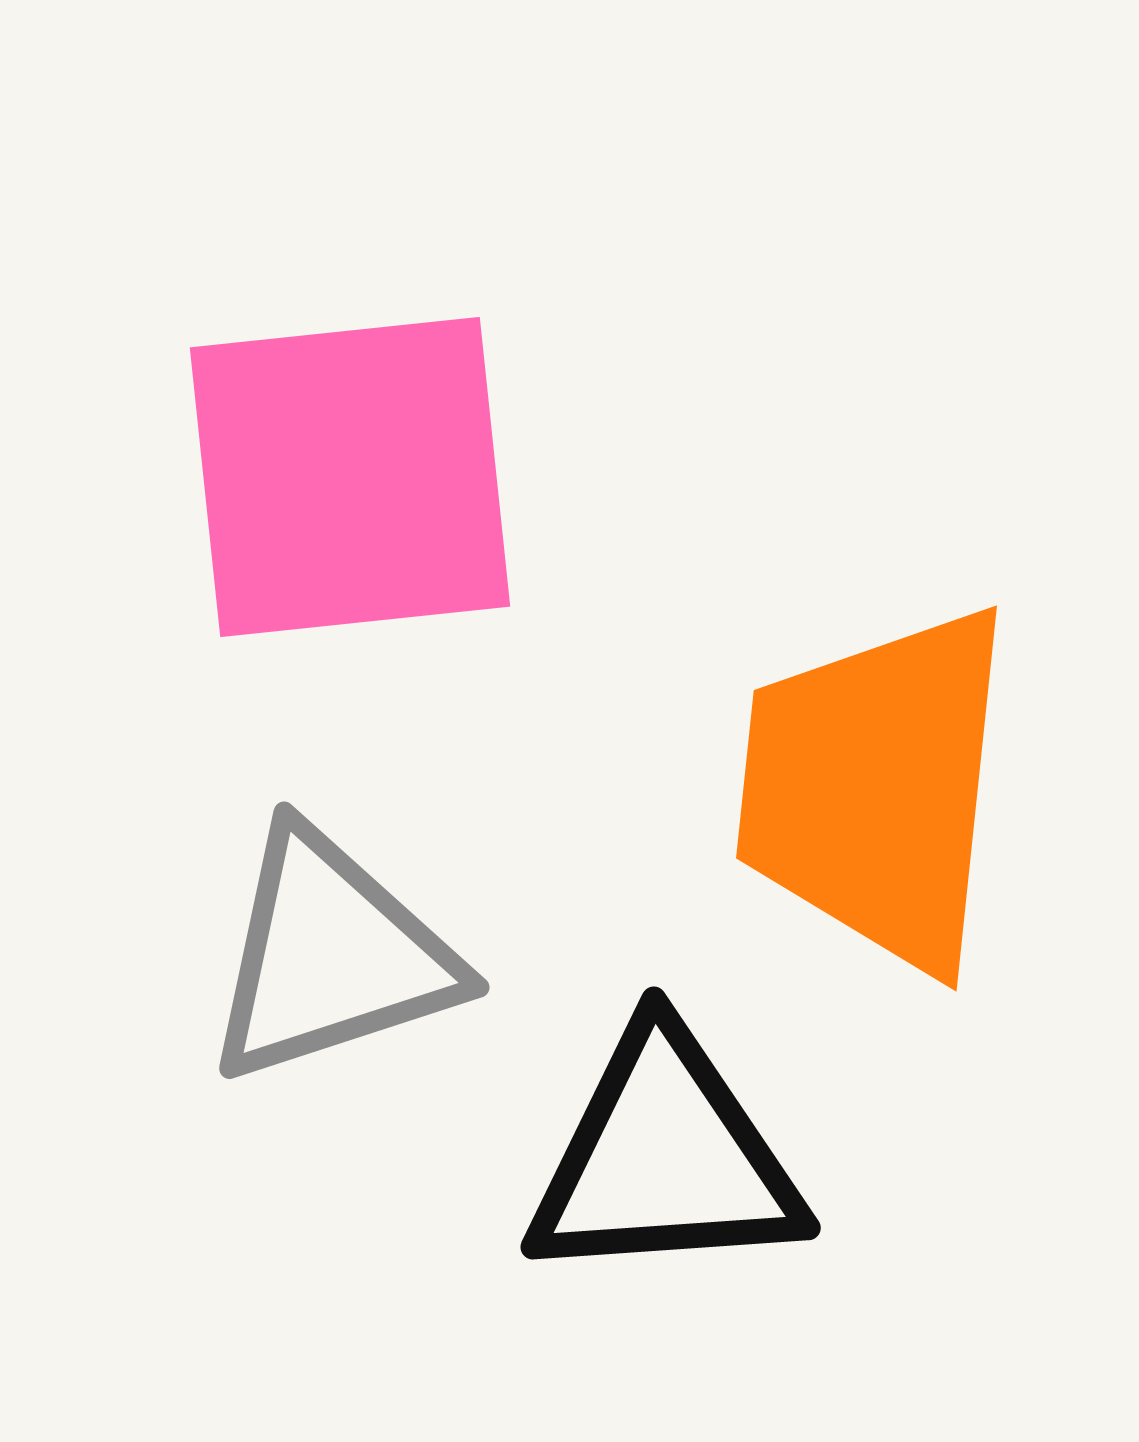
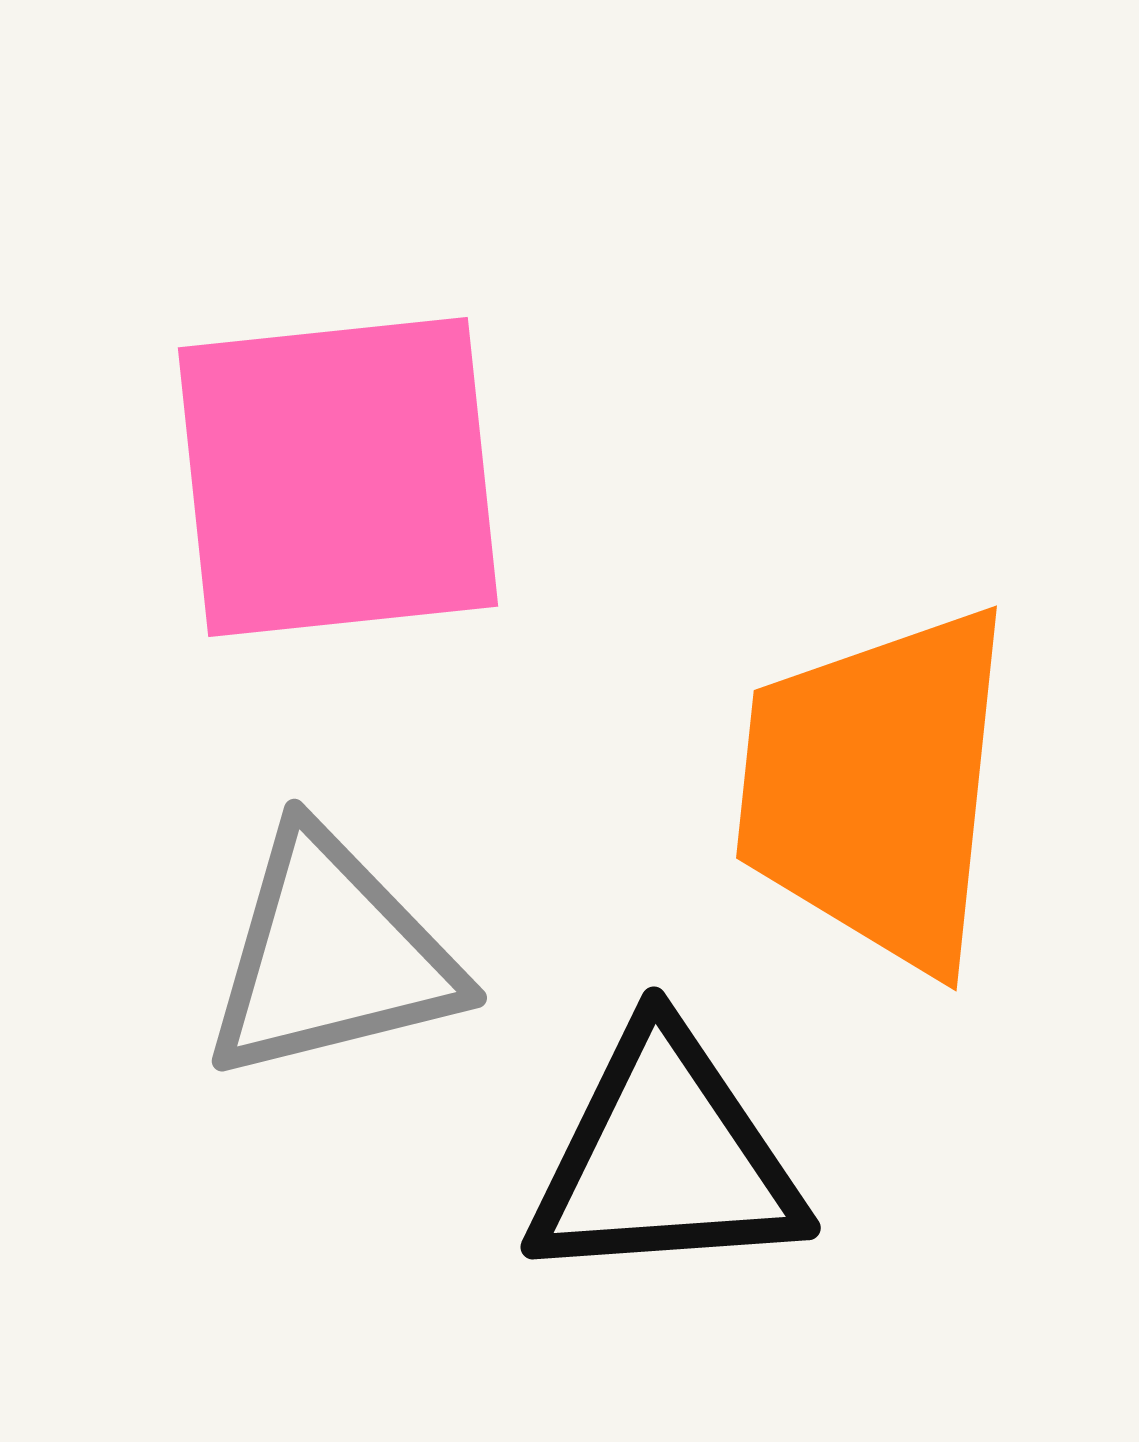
pink square: moved 12 px left
gray triangle: rotated 4 degrees clockwise
